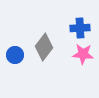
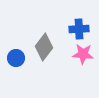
blue cross: moved 1 px left, 1 px down
blue circle: moved 1 px right, 3 px down
